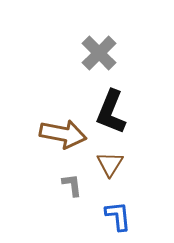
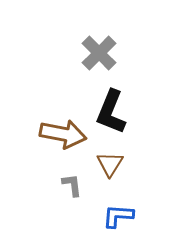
blue L-shape: rotated 80 degrees counterclockwise
